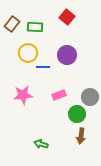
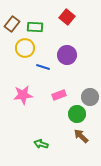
yellow circle: moved 3 px left, 5 px up
blue line: rotated 16 degrees clockwise
brown arrow: rotated 126 degrees clockwise
